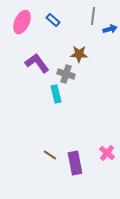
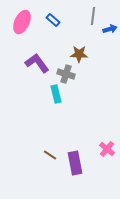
pink cross: moved 4 px up
